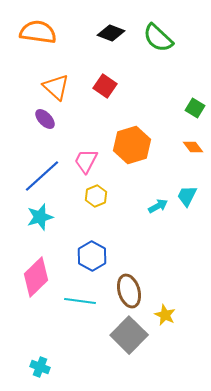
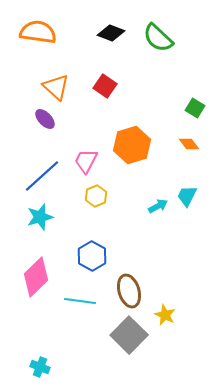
orange diamond: moved 4 px left, 3 px up
